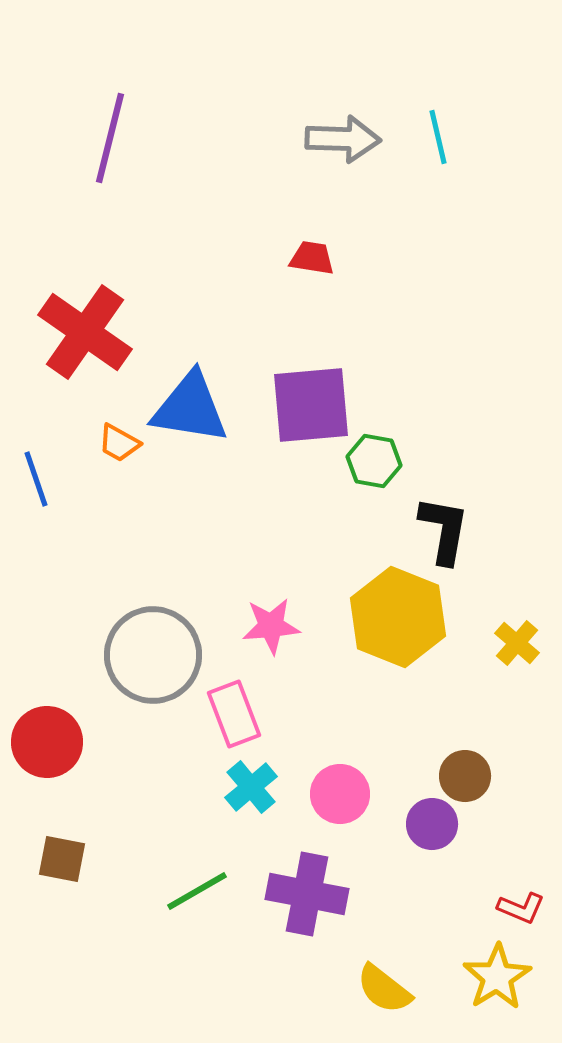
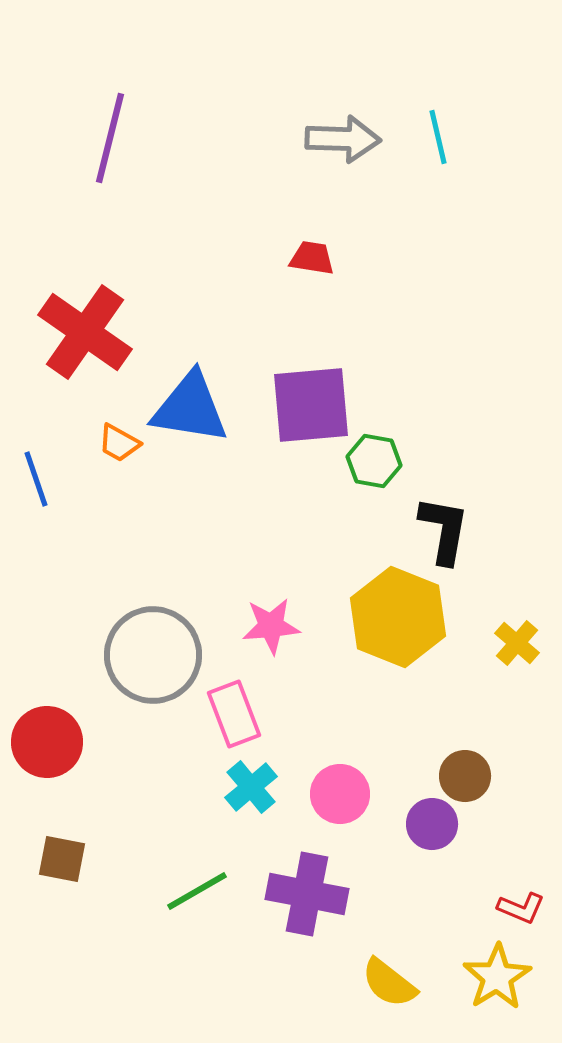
yellow semicircle: moved 5 px right, 6 px up
